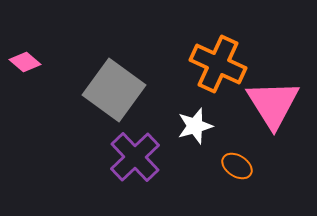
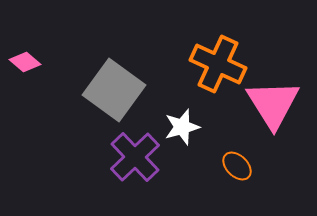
white star: moved 13 px left, 1 px down
orange ellipse: rotated 12 degrees clockwise
